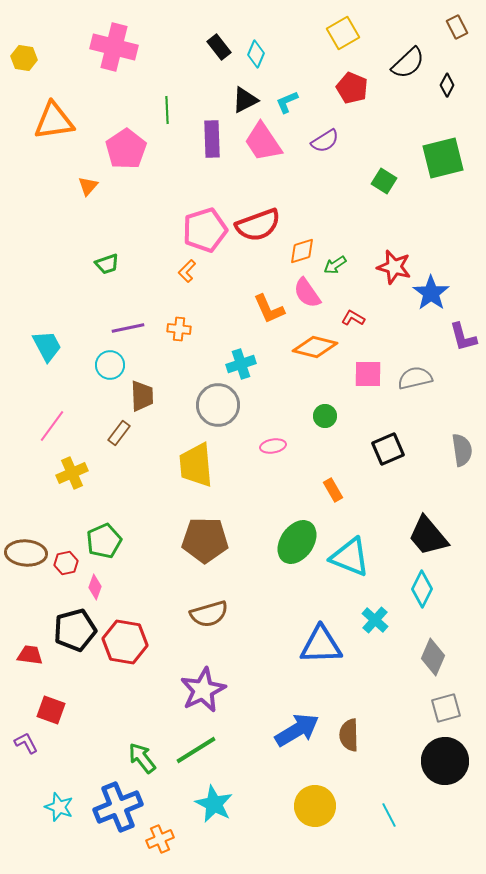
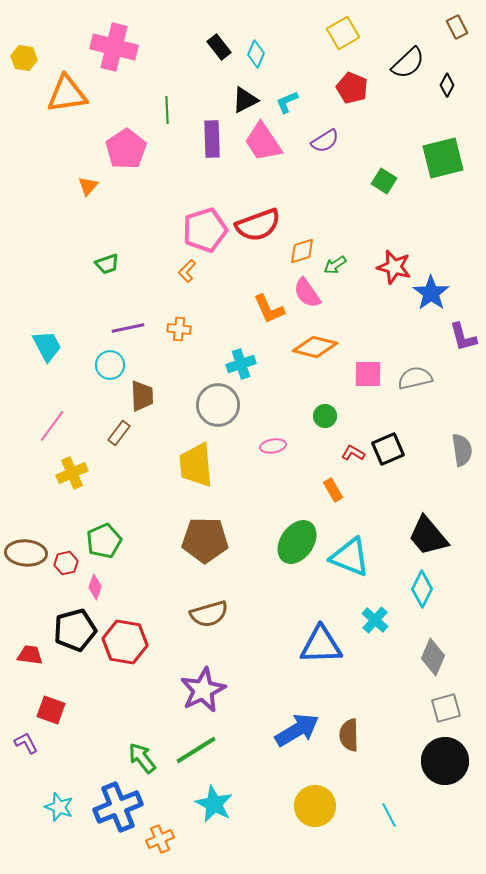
orange triangle at (54, 121): moved 13 px right, 27 px up
red L-shape at (353, 318): moved 135 px down
